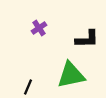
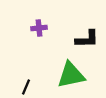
purple cross: rotated 28 degrees clockwise
black line: moved 2 px left
